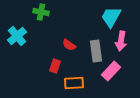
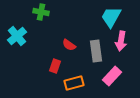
pink rectangle: moved 1 px right, 5 px down
orange rectangle: rotated 12 degrees counterclockwise
